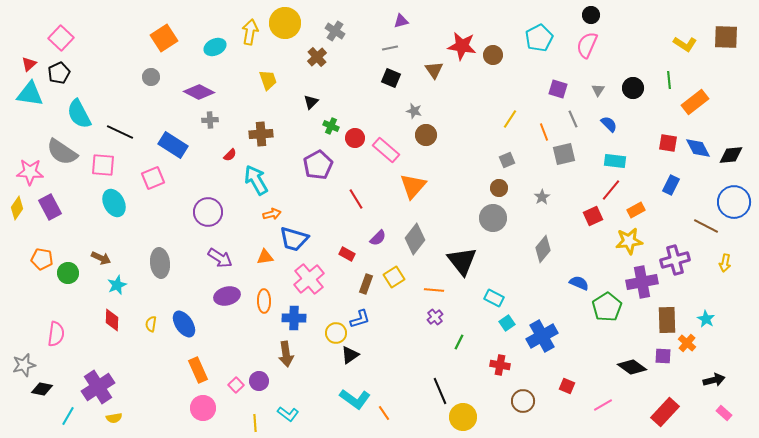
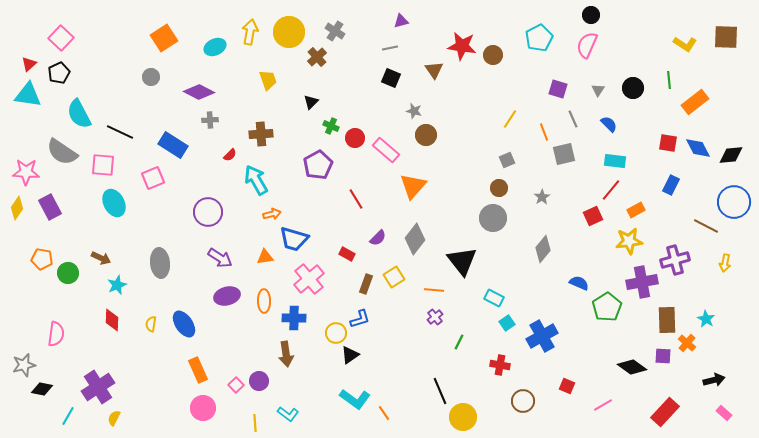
yellow circle at (285, 23): moved 4 px right, 9 px down
cyan triangle at (30, 94): moved 2 px left, 1 px down
pink star at (30, 172): moved 4 px left
yellow semicircle at (114, 418): rotated 126 degrees clockwise
